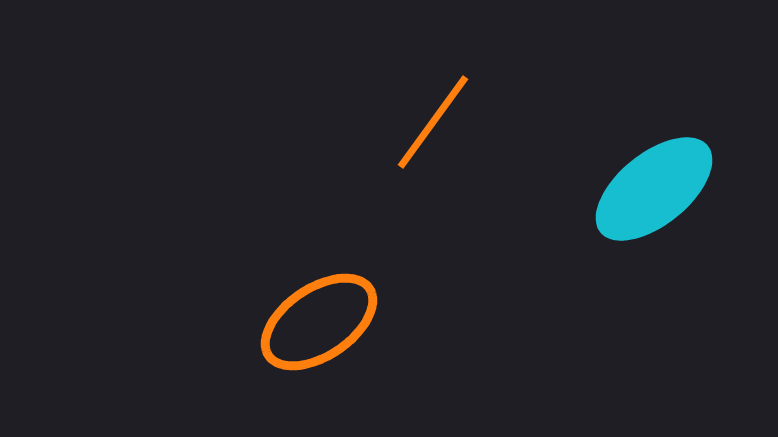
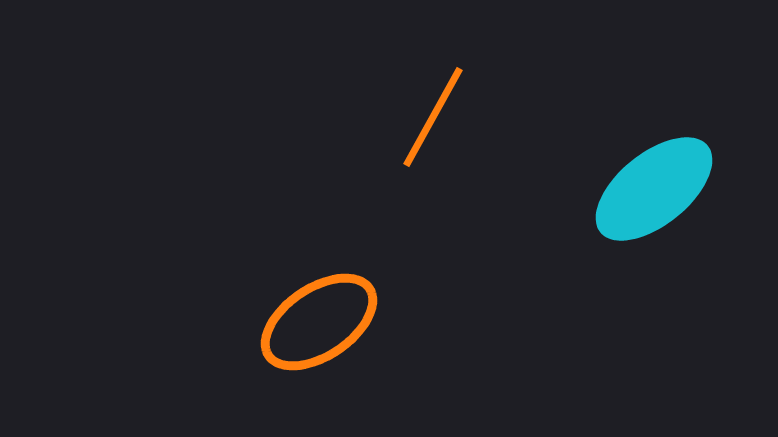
orange line: moved 5 px up; rotated 7 degrees counterclockwise
